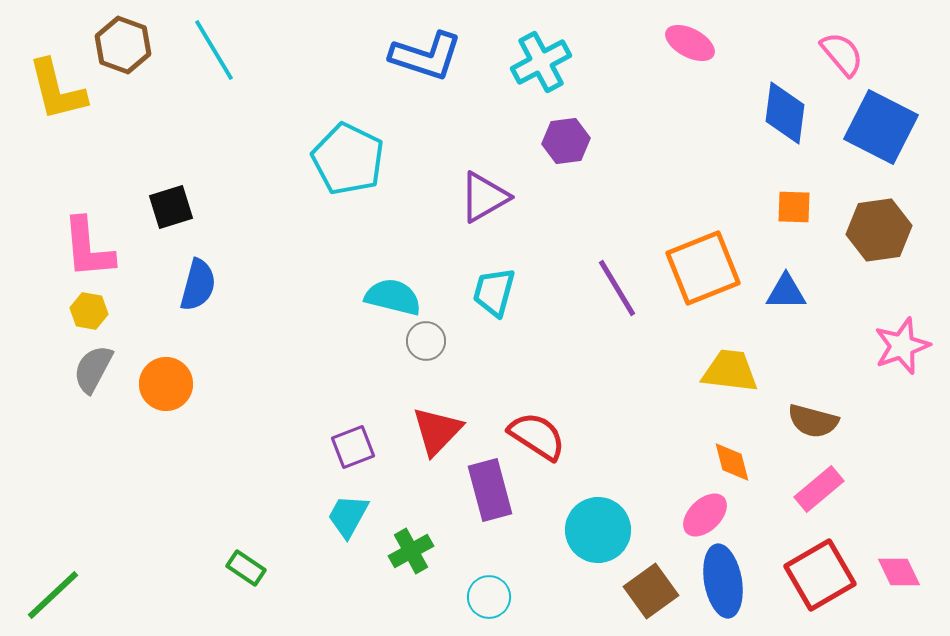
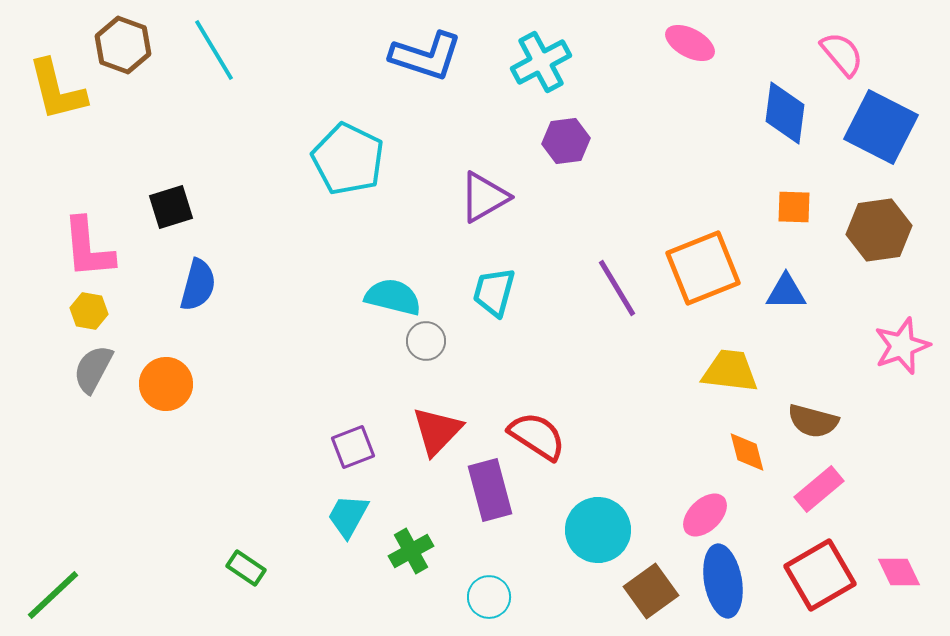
orange diamond at (732, 462): moved 15 px right, 10 px up
